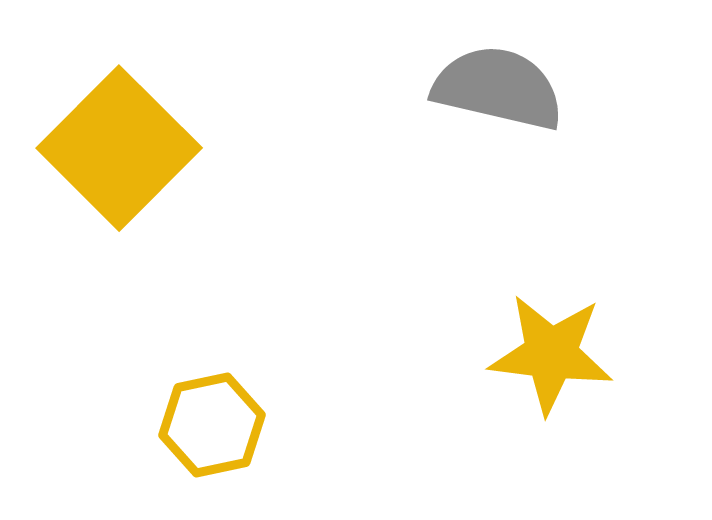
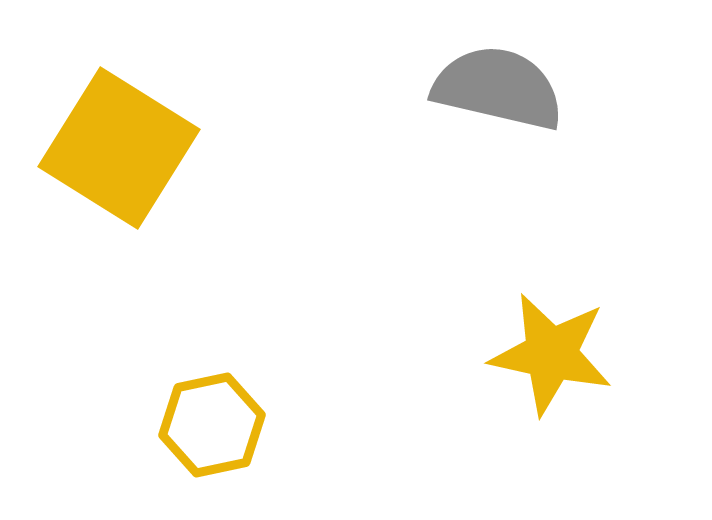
yellow square: rotated 13 degrees counterclockwise
yellow star: rotated 5 degrees clockwise
